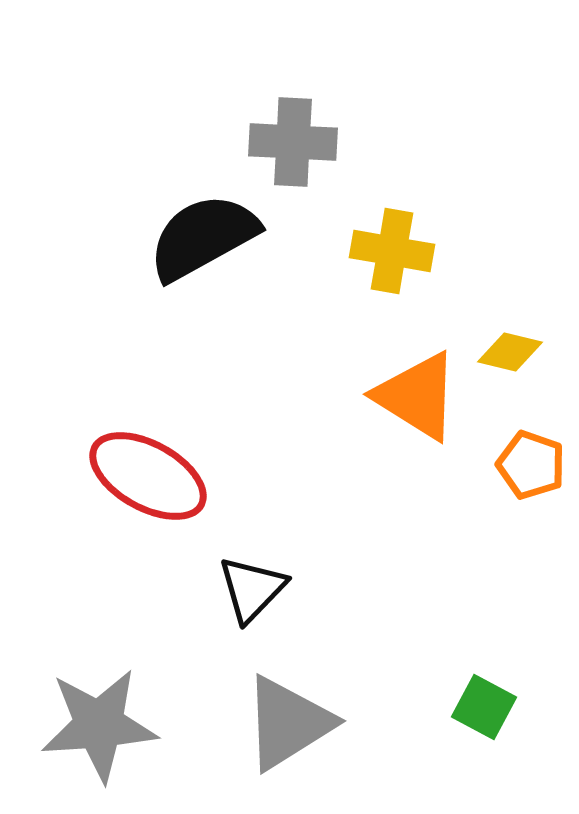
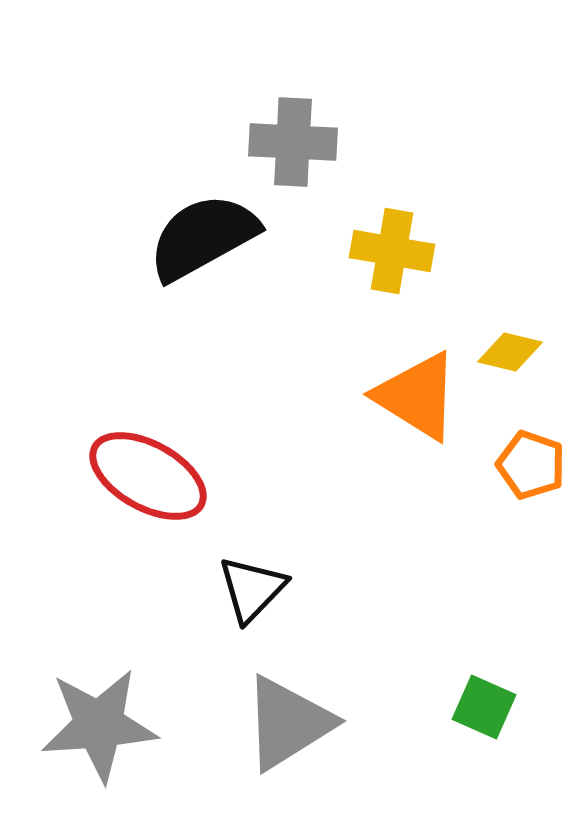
green square: rotated 4 degrees counterclockwise
